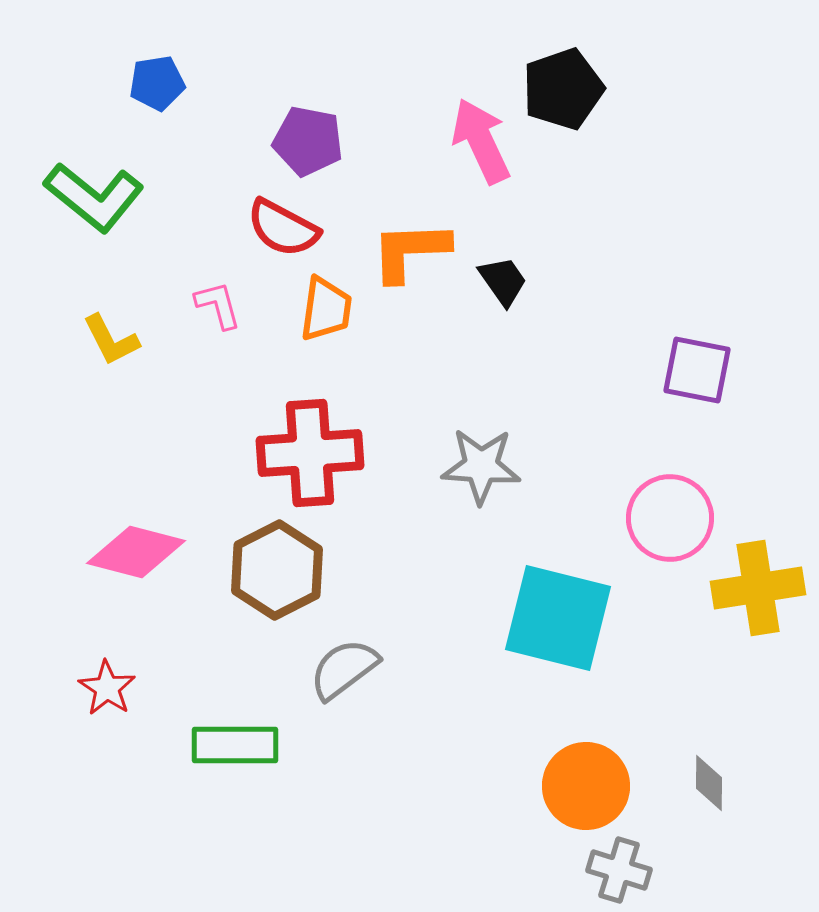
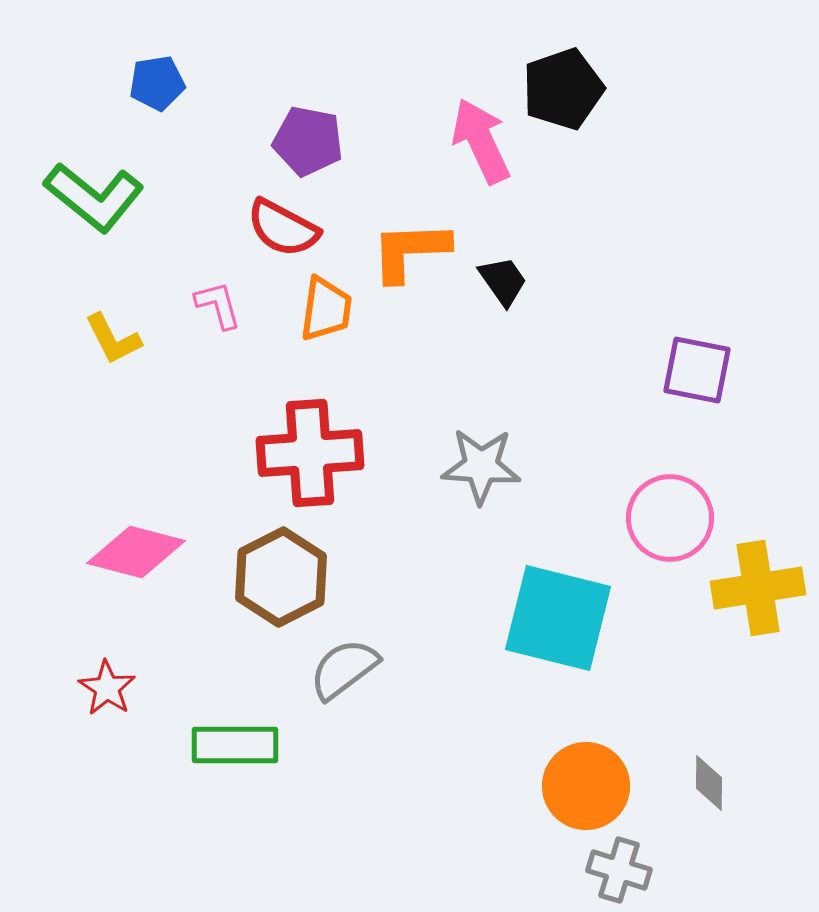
yellow L-shape: moved 2 px right, 1 px up
brown hexagon: moved 4 px right, 7 px down
